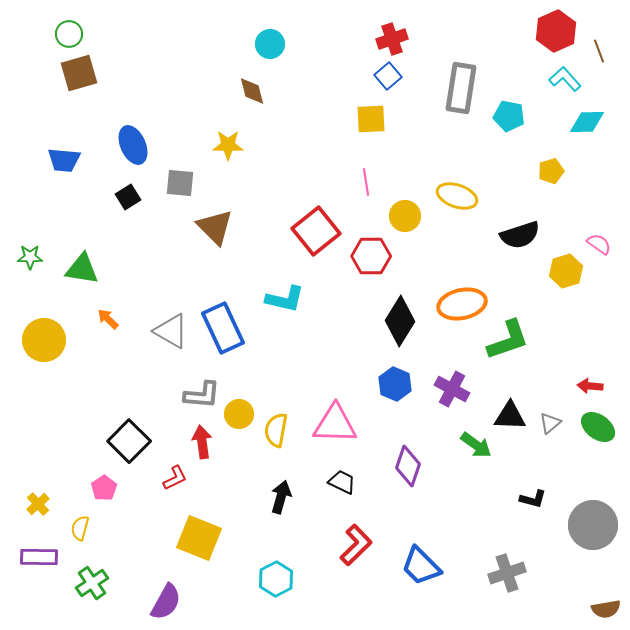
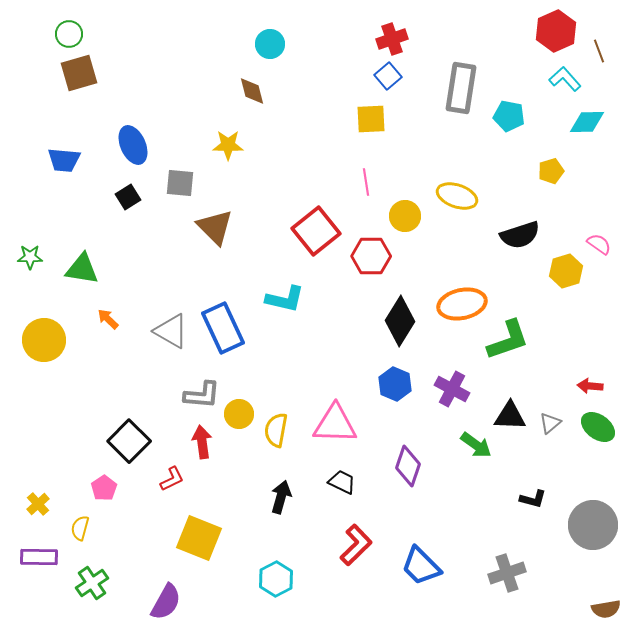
red L-shape at (175, 478): moved 3 px left, 1 px down
